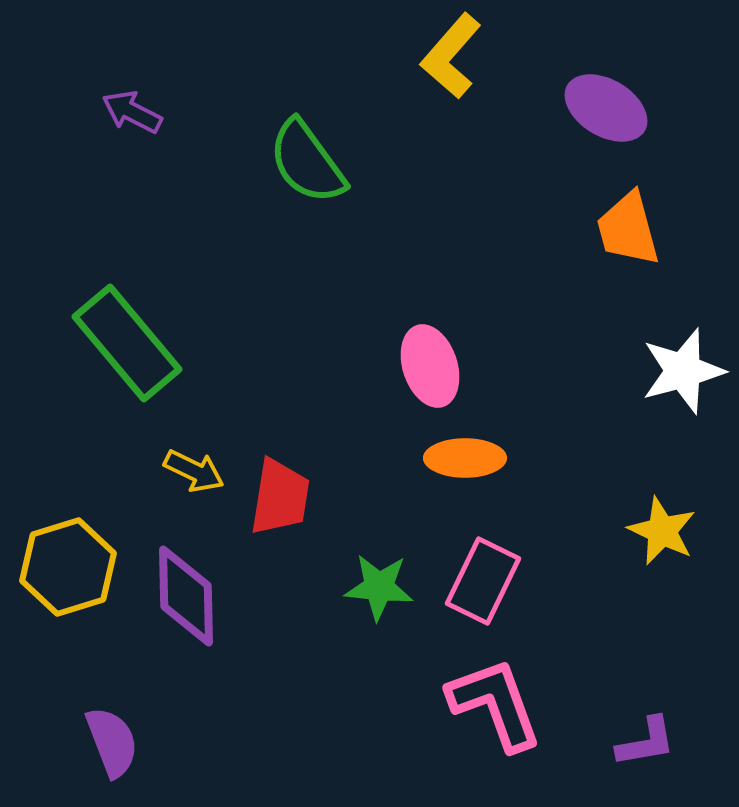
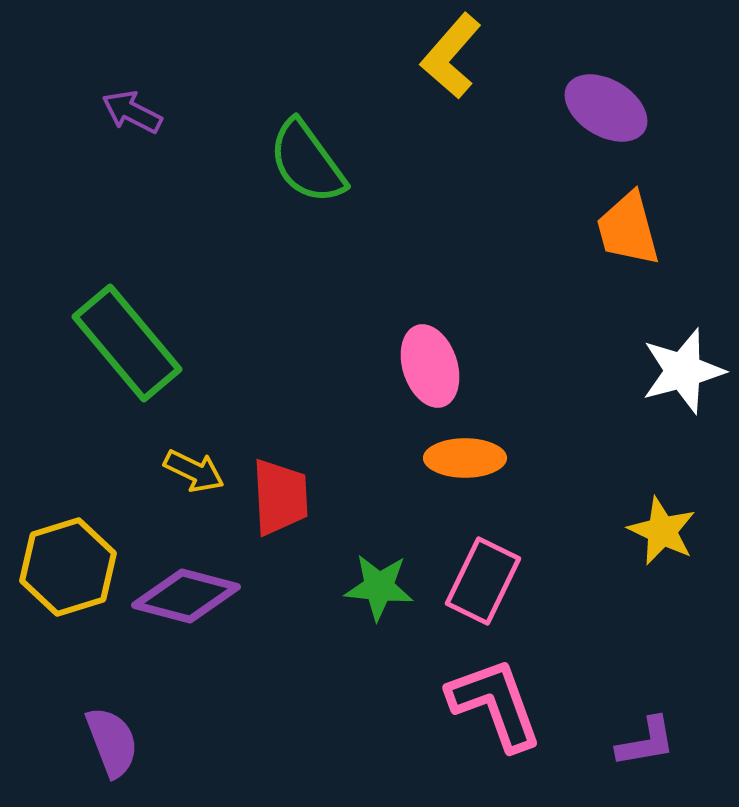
red trapezoid: rotated 12 degrees counterclockwise
purple diamond: rotated 74 degrees counterclockwise
